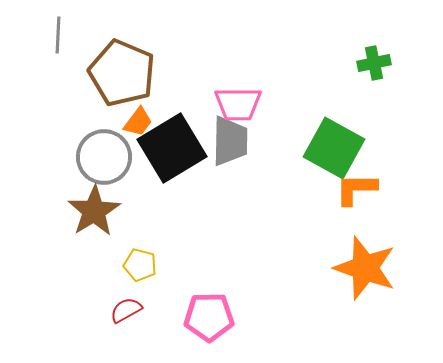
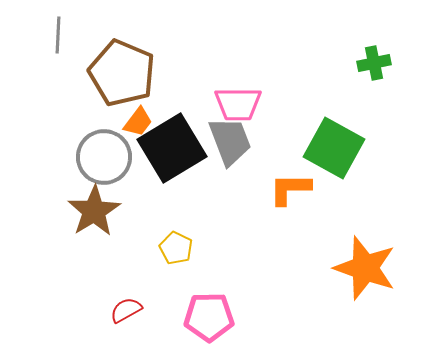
gray trapezoid: rotated 22 degrees counterclockwise
orange L-shape: moved 66 px left
yellow pentagon: moved 36 px right, 17 px up; rotated 12 degrees clockwise
